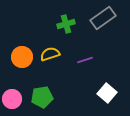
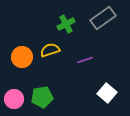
green cross: rotated 12 degrees counterclockwise
yellow semicircle: moved 4 px up
pink circle: moved 2 px right
